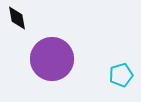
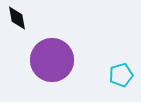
purple circle: moved 1 px down
